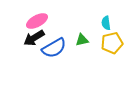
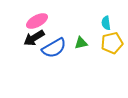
green triangle: moved 1 px left, 3 px down
